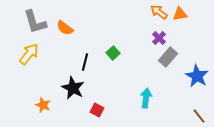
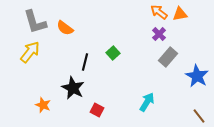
purple cross: moved 4 px up
yellow arrow: moved 1 px right, 2 px up
cyan arrow: moved 1 px right, 4 px down; rotated 24 degrees clockwise
